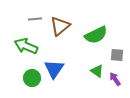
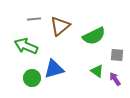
gray line: moved 1 px left
green semicircle: moved 2 px left, 1 px down
blue triangle: rotated 40 degrees clockwise
